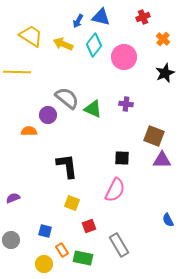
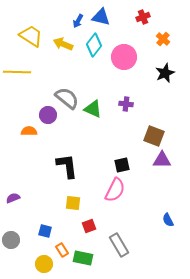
black square: moved 7 px down; rotated 14 degrees counterclockwise
yellow square: moved 1 px right; rotated 14 degrees counterclockwise
